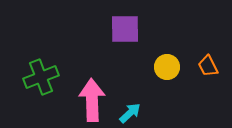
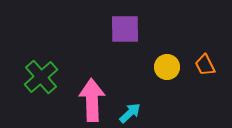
orange trapezoid: moved 3 px left, 1 px up
green cross: rotated 20 degrees counterclockwise
